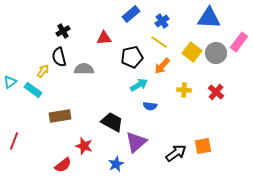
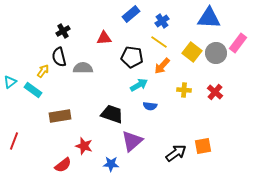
pink rectangle: moved 1 px left, 1 px down
black pentagon: rotated 20 degrees clockwise
gray semicircle: moved 1 px left, 1 px up
red cross: moved 1 px left
black trapezoid: moved 8 px up; rotated 10 degrees counterclockwise
purple triangle: moved 4 px left, 1 px up
blue star: moved 5 px left; rotated 28 degrees clockwise
